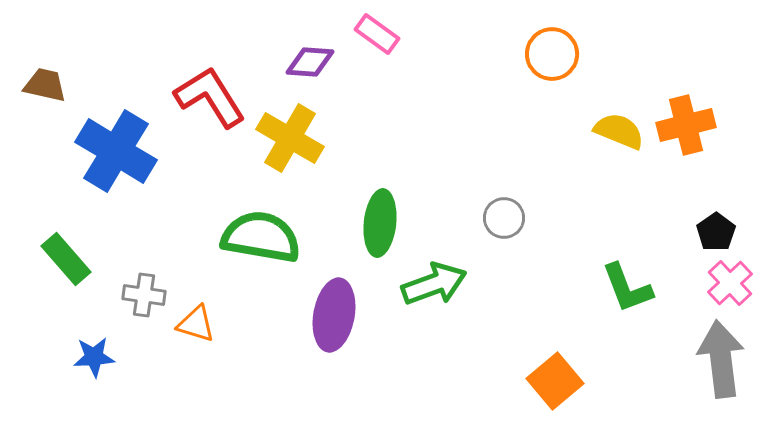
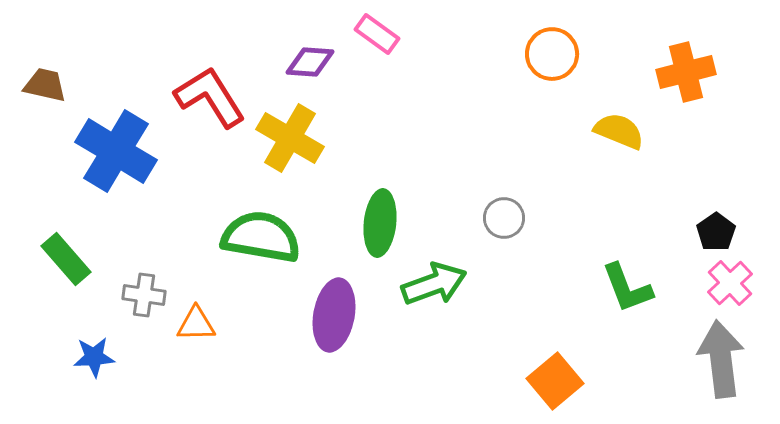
orange cross: moved 53 px up
orange triangle: rotated 18 degrees counterclockwise
